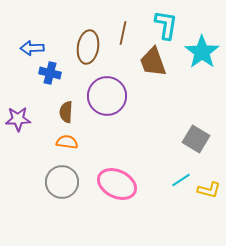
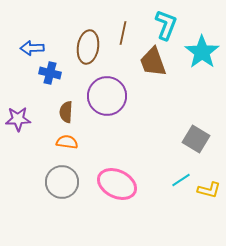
cyan L-shape: rotated 12 degrees clockwise
